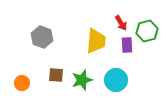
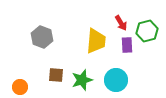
orange circle: moved 2 px left, 4 px down
